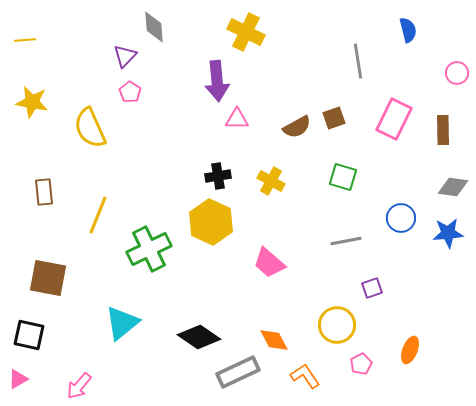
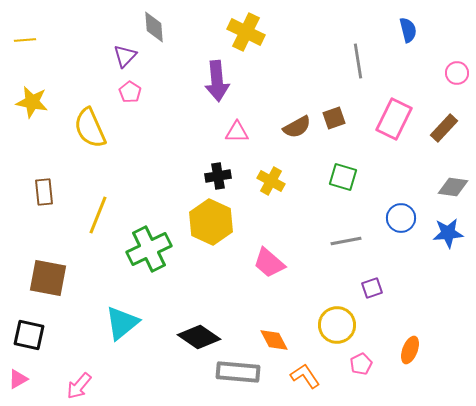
pink triangle at (237, 119): moved 13 px down
brown rectangle at (443, 130): moved 1 px right, 2 px up; rotated 44 degrees clockwise
gray rectangle at (238, 372): rotated 30 degrees clockwise
